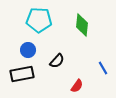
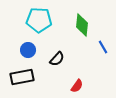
black semicircle: moved 2 px up
blue line: moved 21 px up
black rectangle: moved 3 px down
